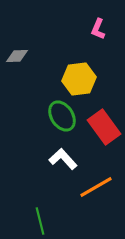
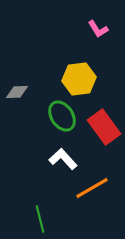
pink L-shape: rotated 55 degrees counterclockwise
gray diamond: moved 36 px down
orange line: moved 4 px left, 1 px down
green line: moved 2 px up
